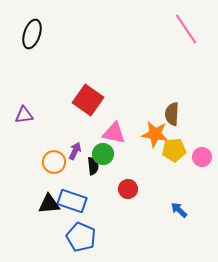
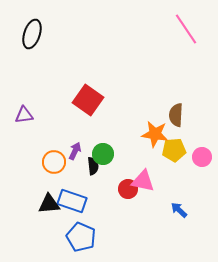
brown semicircle: moved 4 px right, 1 px down
pink triangle: moved 29 px right, 48 px down
